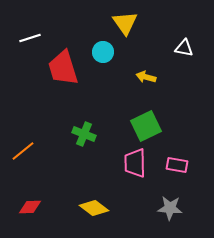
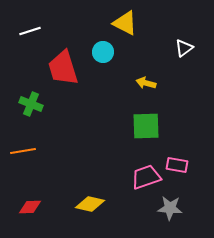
yellow triangle: rotated 28 degrees counterclockwise
white line: moved 7 px up
white triangle: rotated 48 degrees counterclockwise
yellow arrow: moved 6 px down
green square: rotated 24 degrees clockwise
green cross: moved 53 px left, 30 px up
orange line: rotated 30 degrees clockwise
pink trapezoid: moved 11 px right, 14 px down; rotated 72 degrees clockwise
yellow diamond: moved 4 px left, 4 px up; rotated 24 degrees counterclockwise
